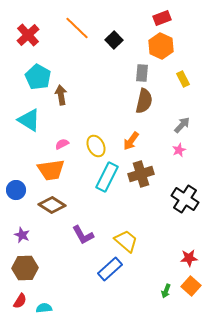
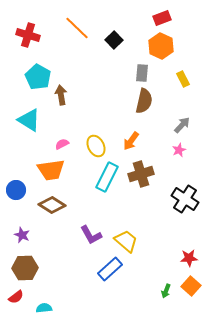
red cross: rotated 30 degrees counterclockwise
purple L-shape: moved 8 px right
red semicircle: moved 4 px left, 4 px up; rotated 21 degrees clockwise
